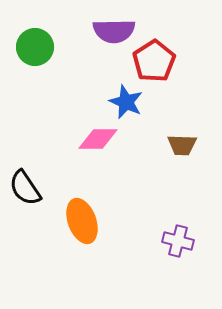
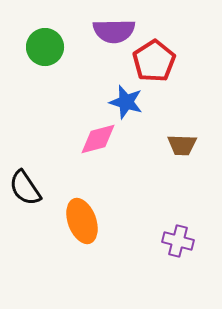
green circle: moved 10 px right
blue star: rotated 8 degrees counterclockwise
pink diamond: rotated 15 degrees counterclockwise
